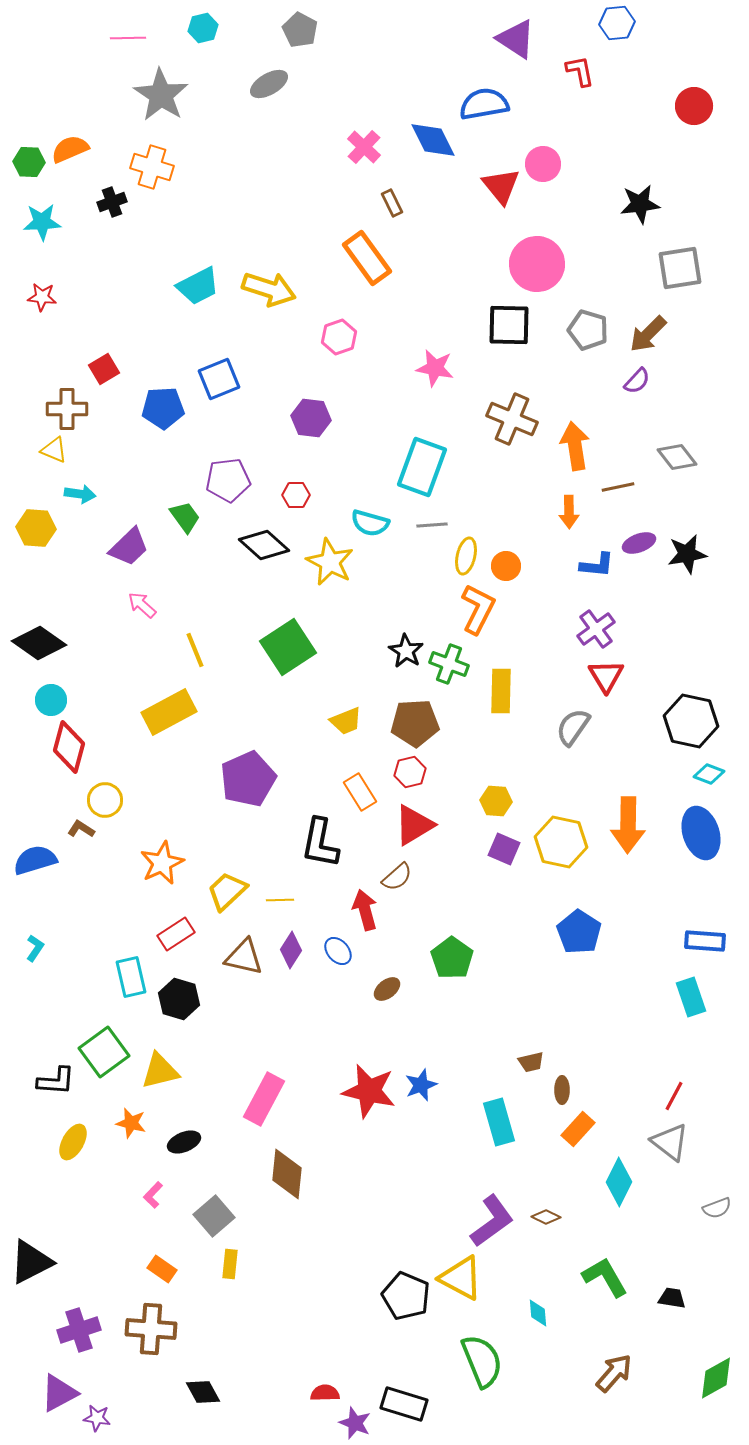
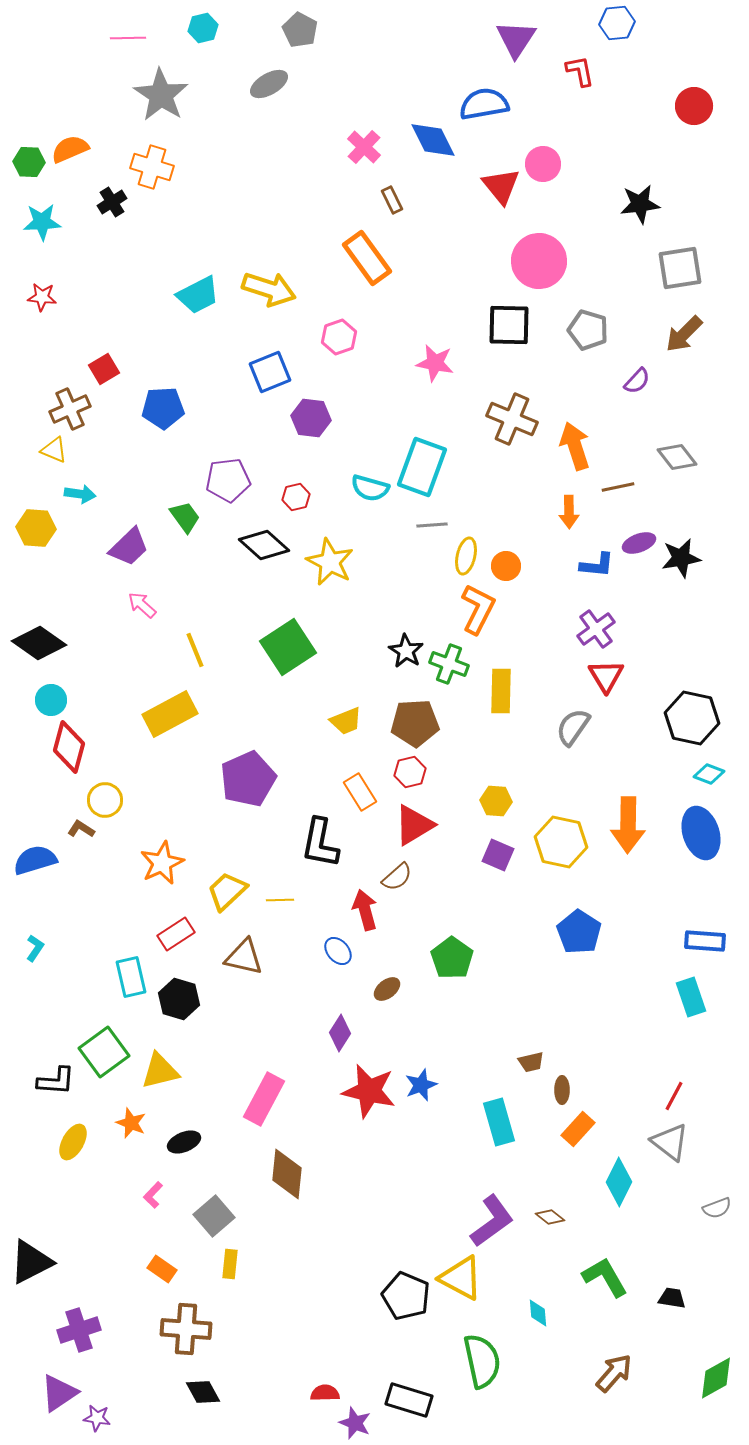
purple triangle at (516, 39): rotated 30 degrees clockwise
black cross at (112, 202): rotated 12 degrees counterclockwise
brown rectangle at (392, 203): moved 3 px up
pink circle at (537, 264): moved 2 px right, 3 px up
cyan trapezoid at (198, 286): moved 9 px down
brown arrow at (648, 334): moved 36 px right
pink star at (435, 368): moved 5 px up
blue square at (219, 379): moved 51 px right, 7 px up
brown cross at (67, 409): moved 3 px right; rotated 24 degrees counterclockwise
orange arrow at (575, 446): rotated 9 degrees counterclockwise
red hexagon at (296, 495): moved 2 px down; rotated 12 degrees counterclockwise
cyan semicircle at (370, 523): moved 35 px up
black star at (687, 554): moved 6 px left, 4 px down
yellow rectangle at (169, 712): moved 1 px right, 2 px down
black hexagon at (691, 721): moved 1 px right, 3 px up
purple square at (504, 849): moved 6 px left, 6 px down
purple diamond at (291, 950): moved 49 px right, 83 px down
orange star at (131, 1123): rotated 8 degrees clockwise
brown diamond at (546, 1217): moved 4 px right; rotated 12 degrees clockwise
brown cross at (151, 1329): moved 35 px right
green semicircle at (482, 1361): rotated 10 degrees clockwise
purple triangle at (59, 1393): rotated 6 degrees counterclockwise
black rectangle at (404, 1404): moved 5 px right, 4 px up
